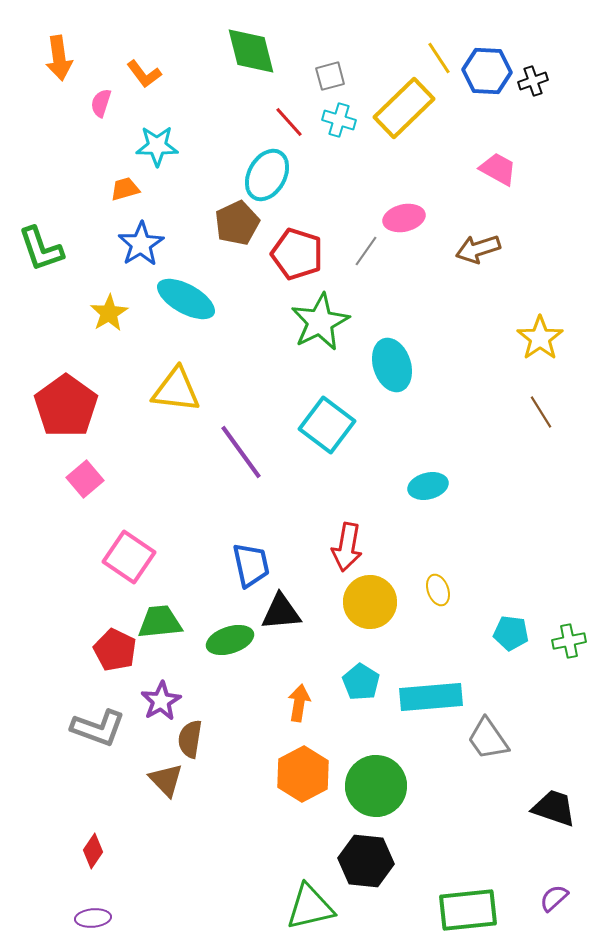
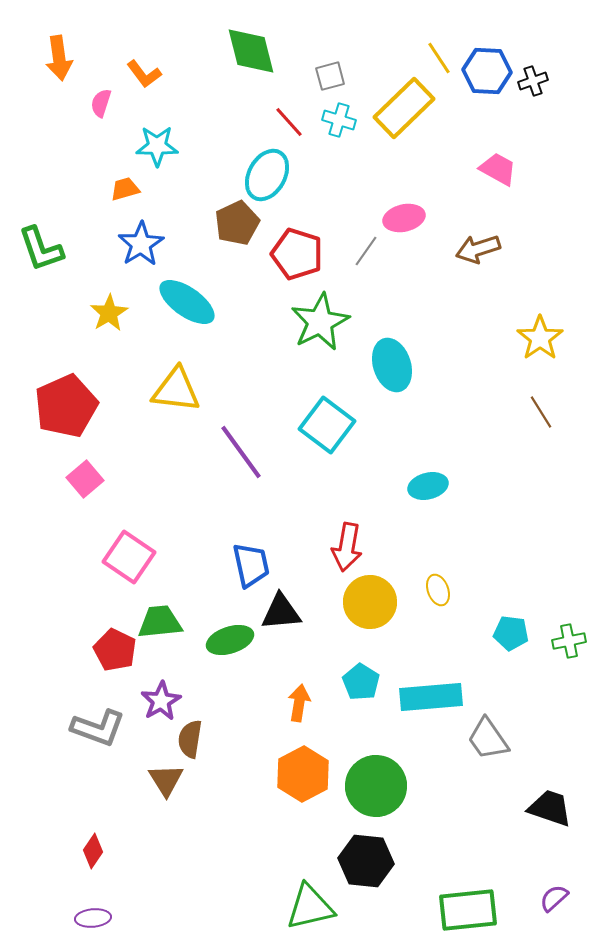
cyan ellipse at (186, 299): moved 1 px right, 3 px down; rotated 6 degrees clockwise
red pentagon at (66, 406): rotated 12 degrees clockwise
brown triangle at (166, 780): rotated 12 degrees clockwise
black trapezoid at (554, 808): moved 4 px left
